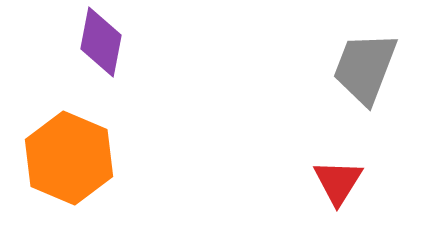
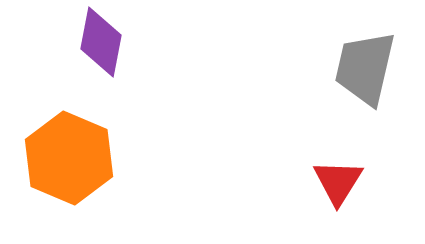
gray trapezoid: rotated 8 degrees counterclockwise
